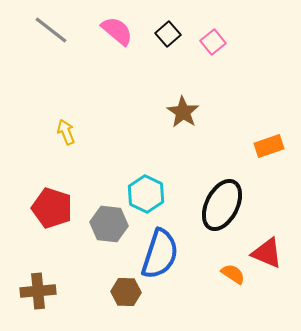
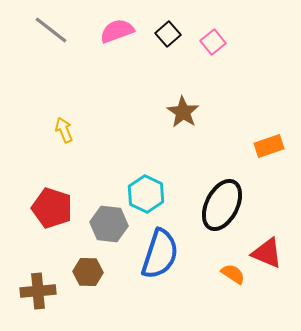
pink semicircle: rotated 60 degrees counterclockwise
yellow arrow: moved 2 px left, 2 px up
brown hexagon: moved 38 px left, 20 px up
